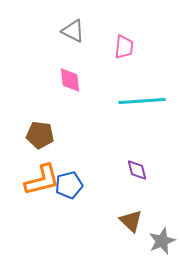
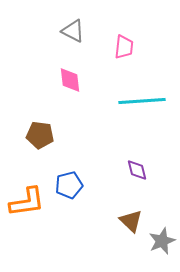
orange L-shape: moved 15 px left, 22 px down; rotated 6 degrees clockwise
